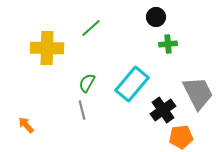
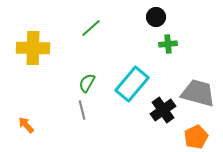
yellow cross: moved 14 px left
gray trapezoid: rotated 48 degrees counterclockwise
orange pentagon: moved 15 px right; rotated 20 degrees counterclockwise
